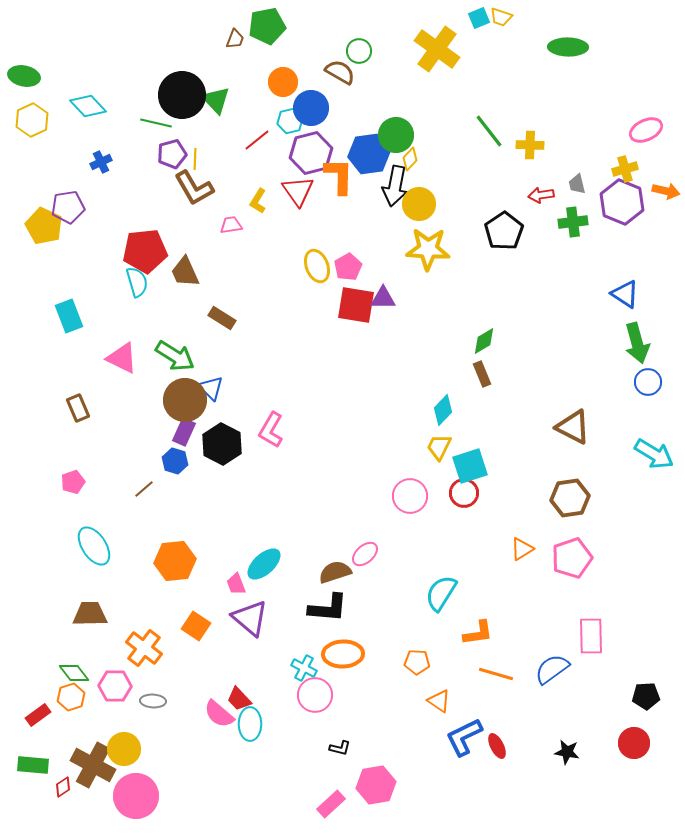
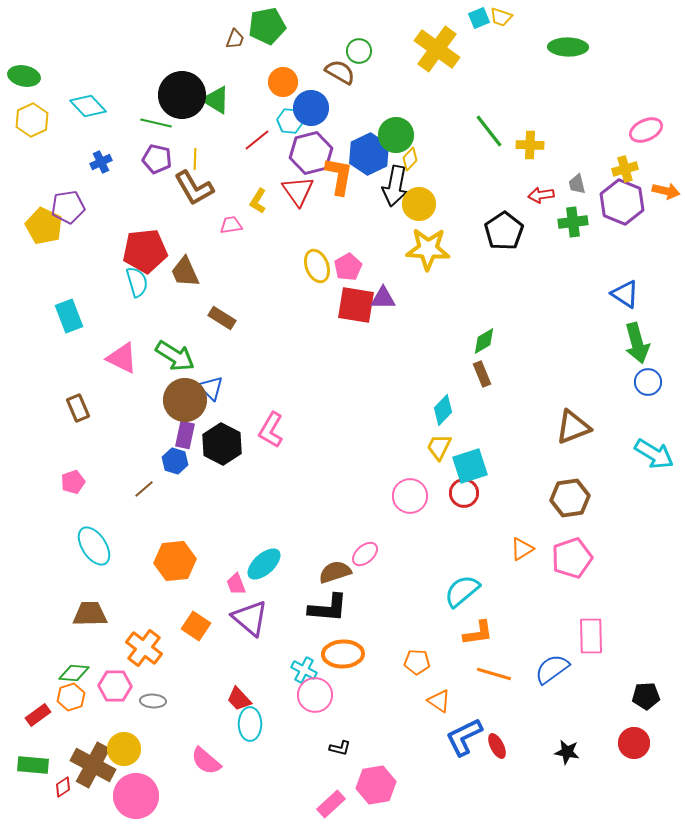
green triangle at (216, 100): rotated 16 degrees counterclockwise
cyan hexagon at (290, 121): rotated 20 degrees clockwise
purple pentagon at (172, 154): moved 15 px left, 5 px down; rotated 28 degrees clockwise
blue hexagon at (369, 154): rotated 18 degrees counterclockwise
orange L-shape at (339, 176): rotated 9 degrees clockwise
brown triangle at (573, 427): rotated 48 degrees counterclockwise
purple rectangle at (184, 432): moved 1 px right, 3 px down; rotated 12 degrees counterclockwise
cyan semicircle at (441, 593): moved 21 px right, 2 px up; rotated 18 degrees clockwise
cyan cross at (304, 668): moved 2 px down
green diamond at (74, 673): rotated 48 degrees counterclockwise
orange line at (496, 674): moved 2 px left
pink semicircle at (219, 714): moved 13 px left, 47 px down
